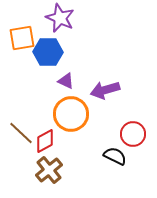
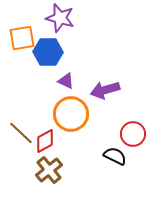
purple star: rotated 8 degrees counterclockwise
